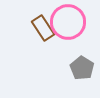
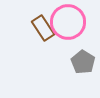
gray pentagon: moved 1 px right, 6 px up
